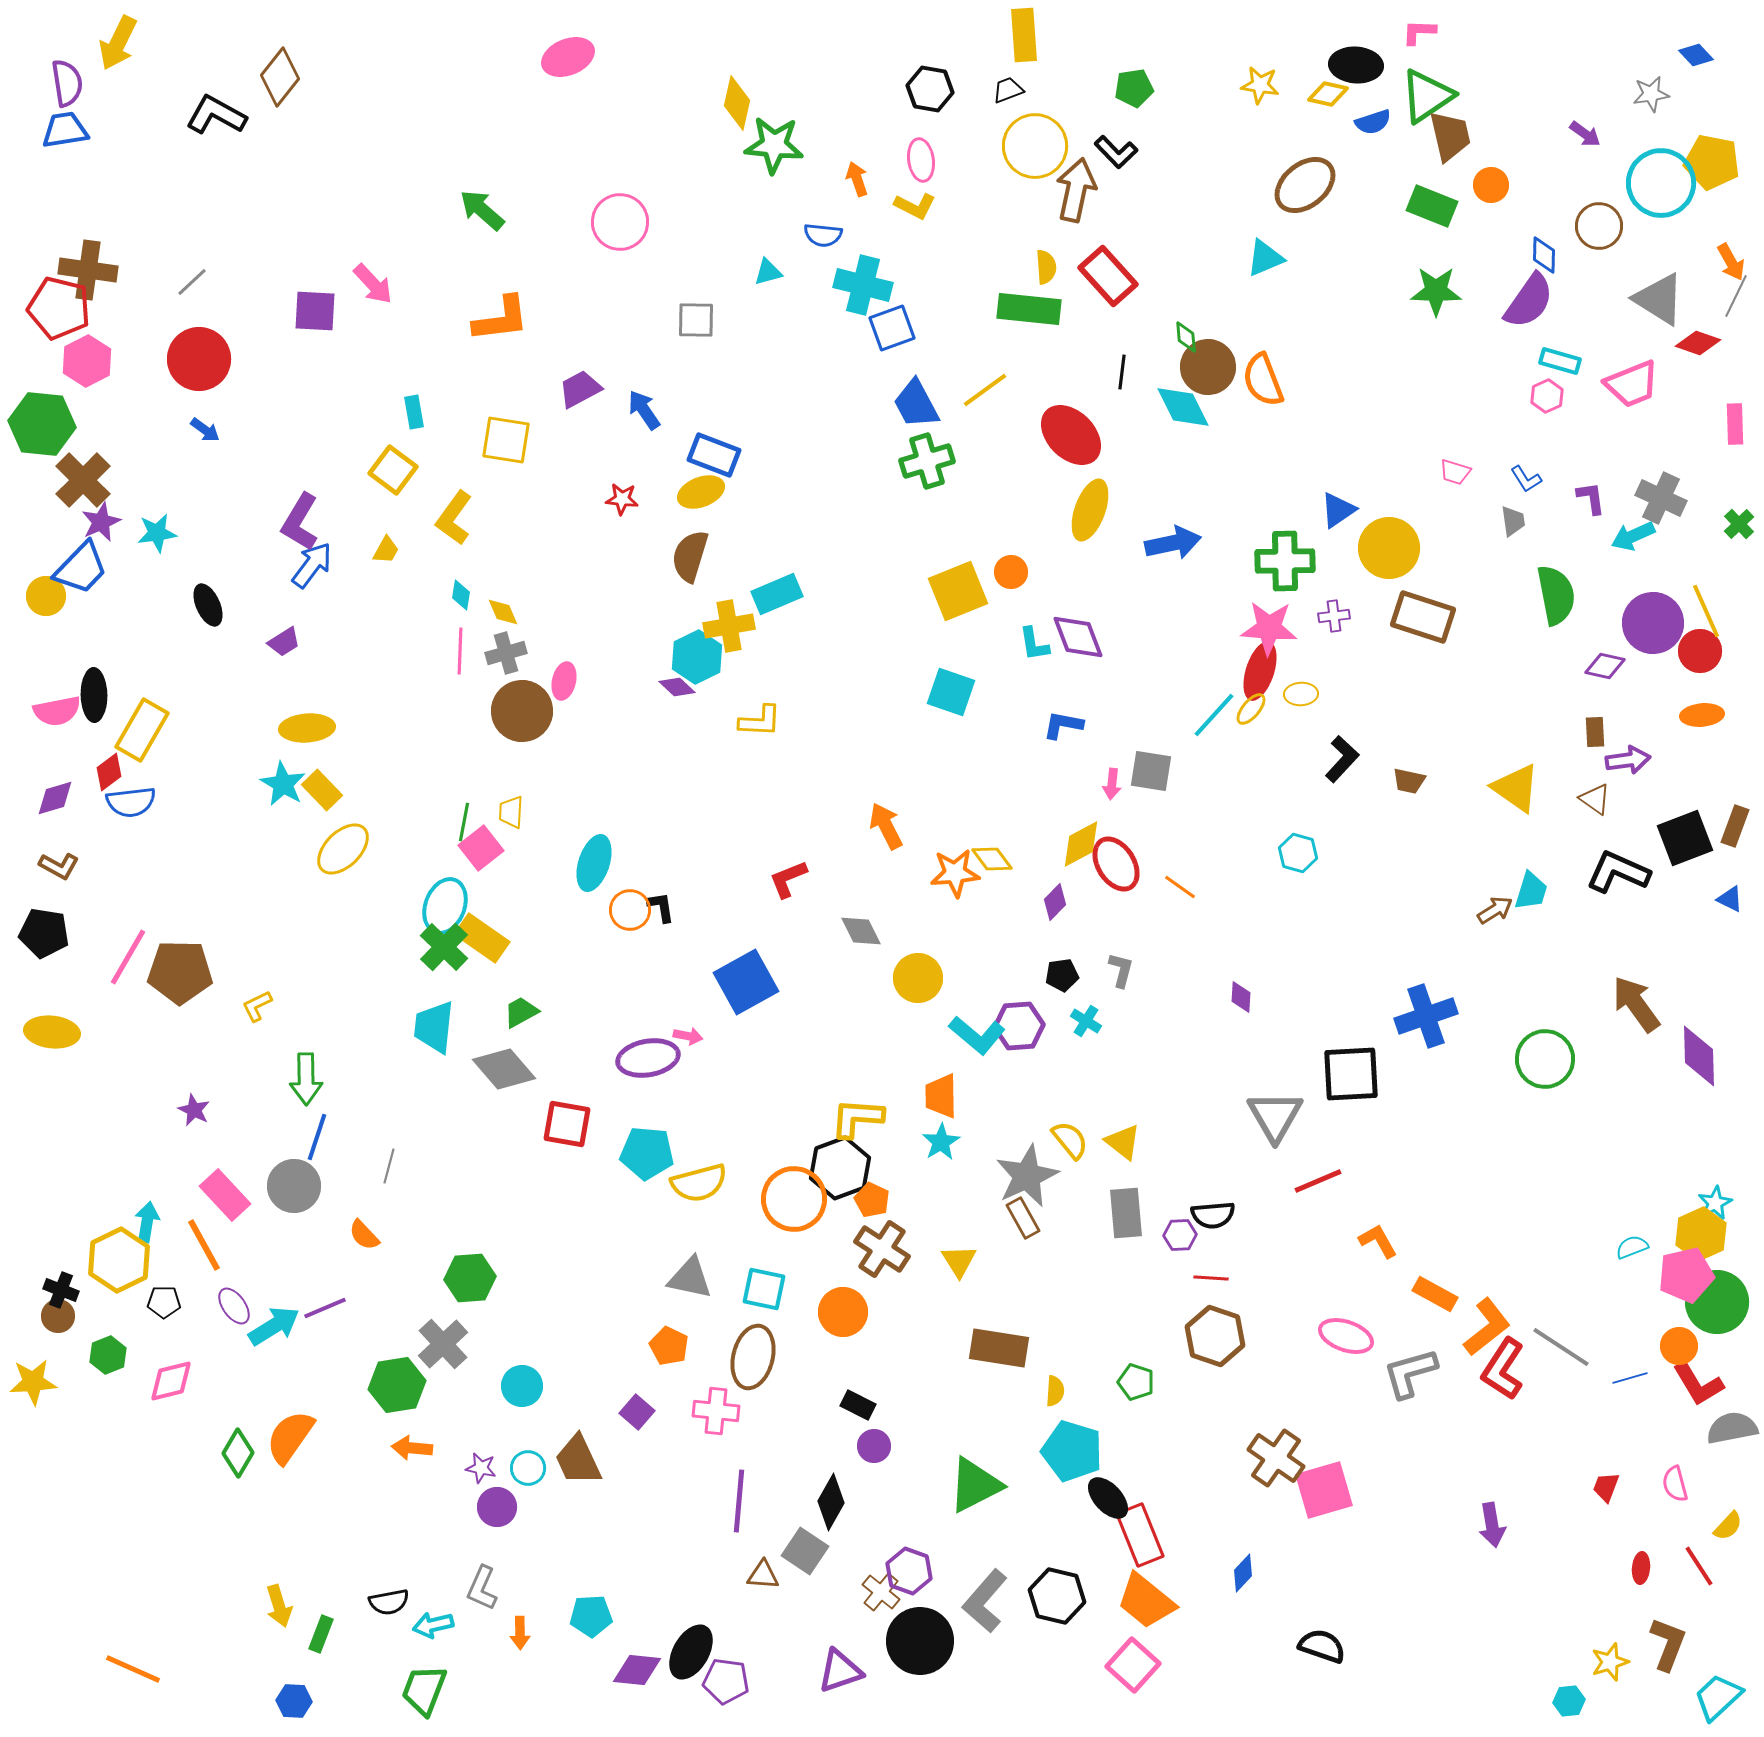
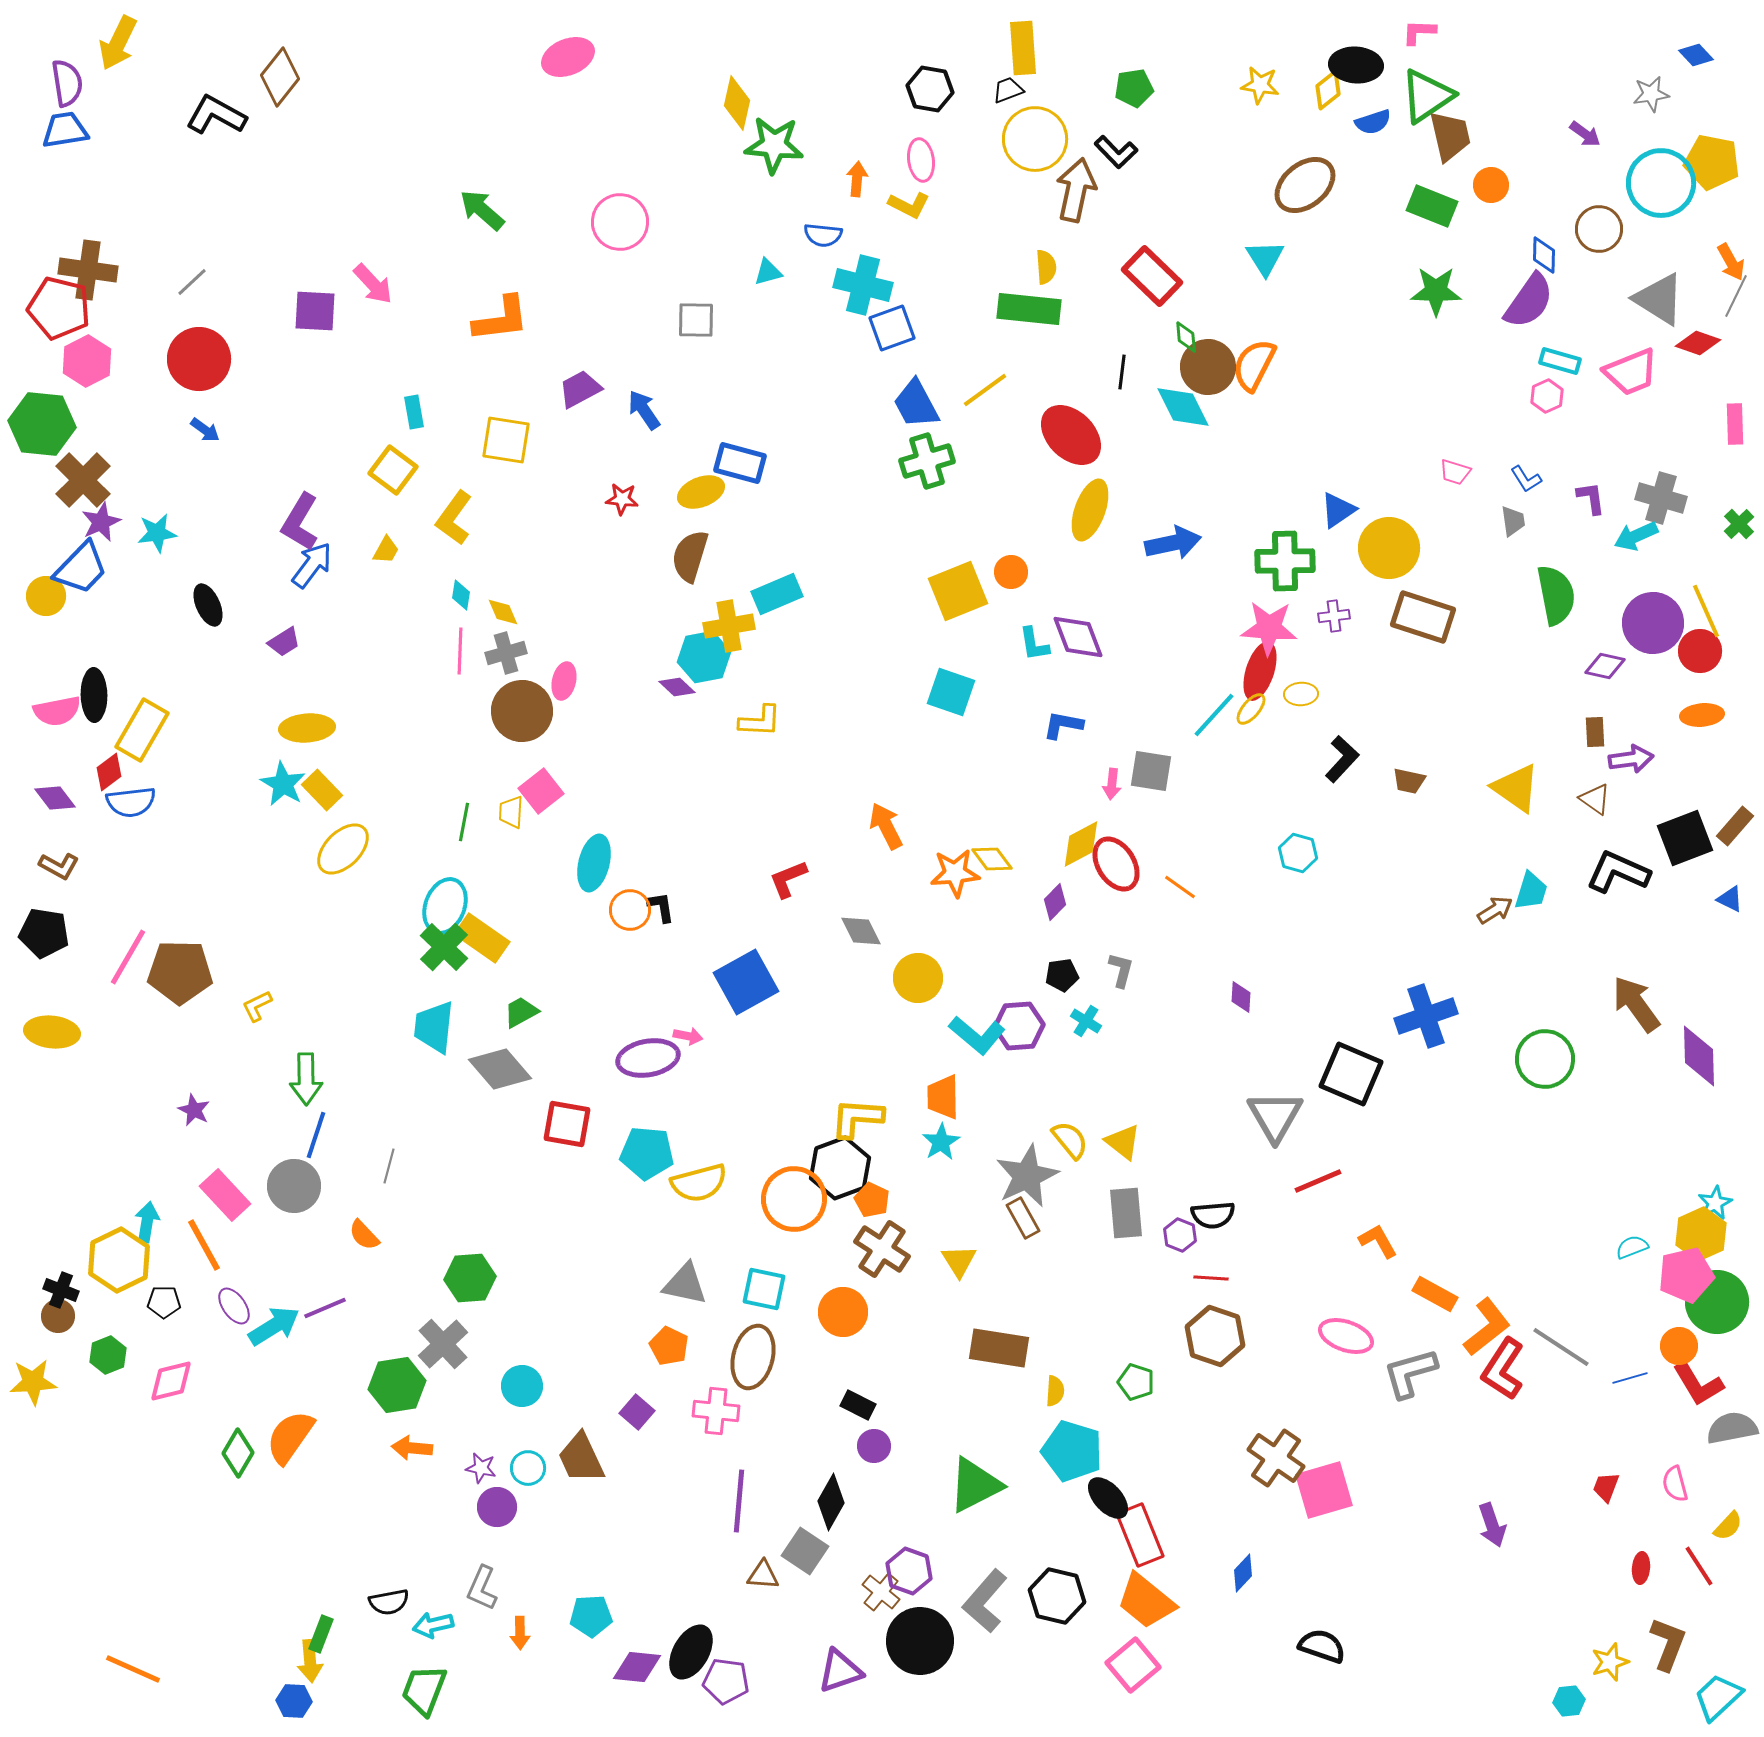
yellow rectangle at (1024, 35): moved 1 px left, 13 px down
yellow diamond at (1328, 94): moved 4 px up; rotated 51 degrees counterclockwise
yellow circle at (1035, 146): moved 7 px up
orange arrow at (857, 179): rotated 24 degrees clockwise
yellow L-shape at (915, 206): moved 6 px left, 1 px up
brown circle at (1599, 226): moved 3 px down
cyan triangle at (1265, 258): rotated 39 degrees counterclockwise
red rectangle at (1108, 276): moved 44 px right; rotated 4 degrees counterclockwise
orange semicircle at (1263, 380): moved 9 px left, 15 px up; rotated 48 degrees clockwise
pink trapezoid at (1632, 384): moved 1 px left, 12 px up
blue rectangle at (714, 455): moved 26 px right, 8 px down; rotated 6 degrees counterclockwise
gray cross at (1661, 498): rotated 9 degrees counterclockwise
cyan arrow at (1633, 536): moved 3 px right
cyan hexagon at (697, 657): moved 7 px right; rotated 15 degrees clockwise
purple arrow at (1628, 760): moved 3 px right, 1 px up
purple diamond at (55, 798): rotated 69 degrees clockwise
brown rectangle at (1735, 826): rotated 21 degrees clockwise
pink square at (481, 848): moved 60 px right, 57 px up
cyan ellipse at (594, 863): rotated 4 degrees counterclockwise
gray diamond at (504, 1069): moved 4 px left
black square at (1351, 1074): rotated 26 degrees clockwise
orange trapezoid at (941, 1096): moved 2 px right, 1 px down
blue line at (317, 1137): moved 1 px left, 2 px up
purple hexagon at (1180, 1235): rotated 24 degrees clockwise
gray triangle at (690, 1278): moved 5 px left, 6 px down
brown trapezoid at (578, 1460): moved 3 px right, 2 px up
purple arrow at (1492, 1525): rotated 9 degrees counterclockwise
yellow arrow at (279, 1606): moved 31 px right, 55 px down; rotated 12 degrees clockwise
pink square at (1133, 1665): rotated 8 degrees clockwise
purple diamond at (637, 1670): moved 3 px up
